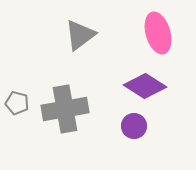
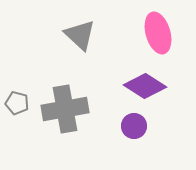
gray triangle: rotated 40 degrees counterclockwise
